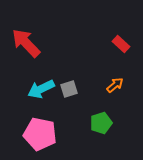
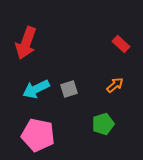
red arrow: rotated 116 degrees counterclockwise
cyan arrow: moved 5 px left
green pentagon: moved 2 px right, 1 px down
pink pentagon: moved 2 px left, 1 px down
